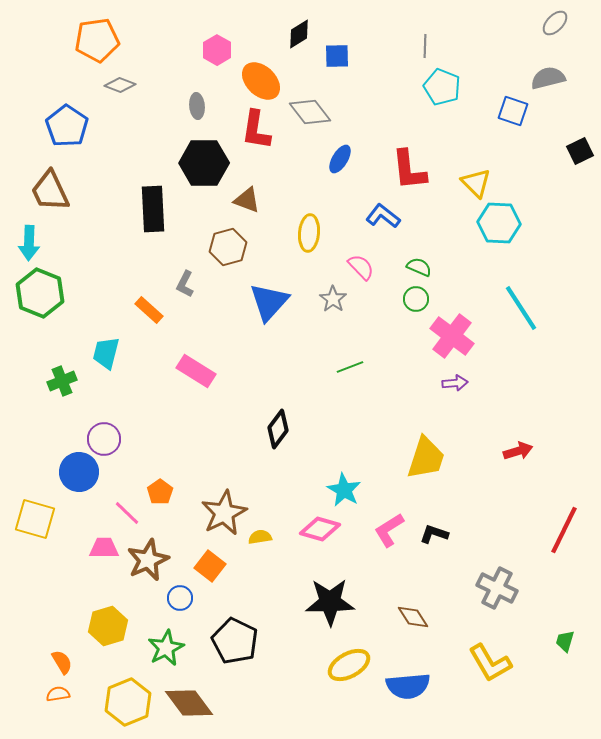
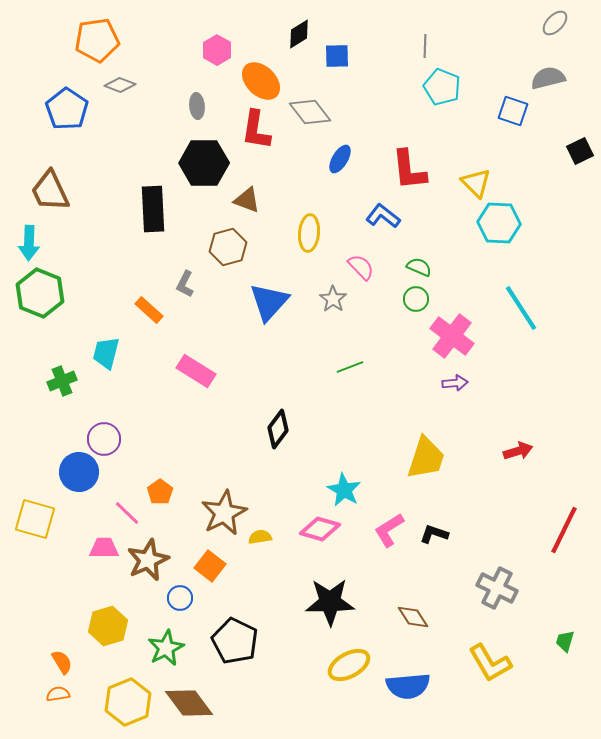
blue pentagon at (67, 126): moved 17 px up
